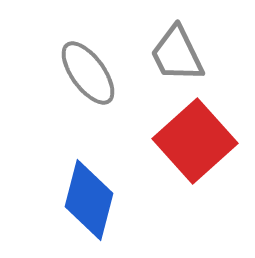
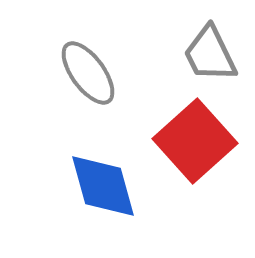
gray trapezoid: moved 33 px right
blue diamond: moved 14 px right, 14 px up; rotated 30 degrees counterclockwise
